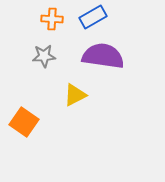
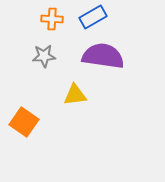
yellow triangle: rotated 20 degrees clockwise
